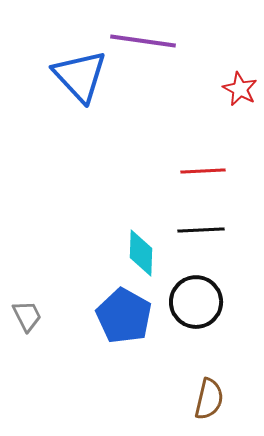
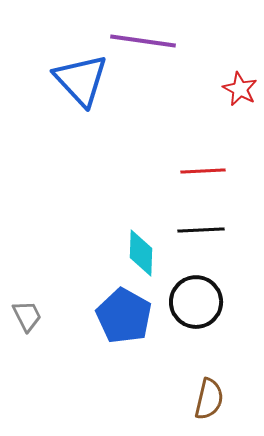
blue triangle: moved 1 px right, 4 px down
